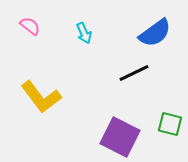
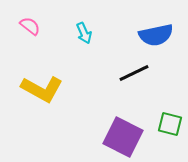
blue semicircle: moved 1 px right, 2 px down; rotated 24 degrees clockwise
yellow L-shape: moved 1 px right, 8 px up; rotated 24 degrees counterclockwise
purple square: moved 3 px right
